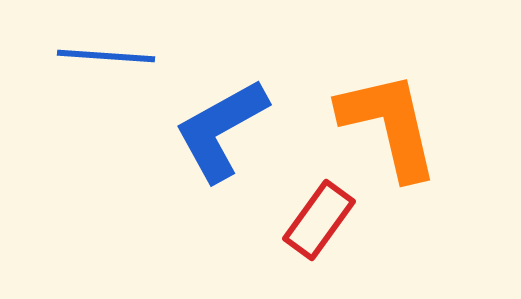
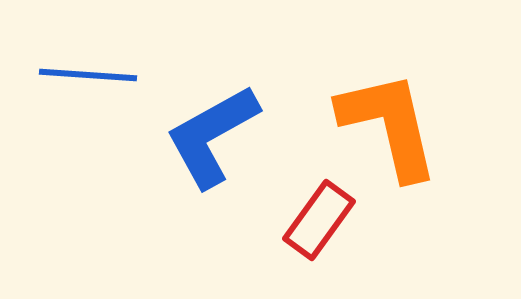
blue line: moved 18 px left, 19 px down
blue L-shape: moved 9 px left, 6 px down
